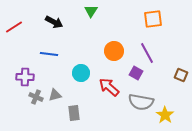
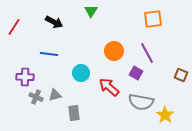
red line: rotated 24 degrees counterclockwise
